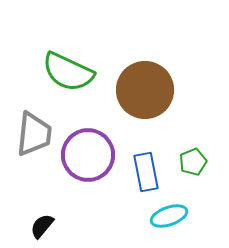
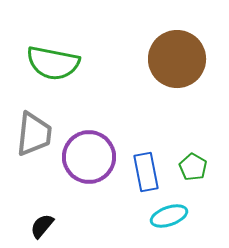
green semicircle: moved 15 px left, 9 px up; rotated 14 degrees counterclockwise
brown circle: moved 32 px right, 31 px up
purple circle: moved 1 px right, 2 px down
green pentagon: moved 5 px down; rotated 20 degrees counterclockwise
